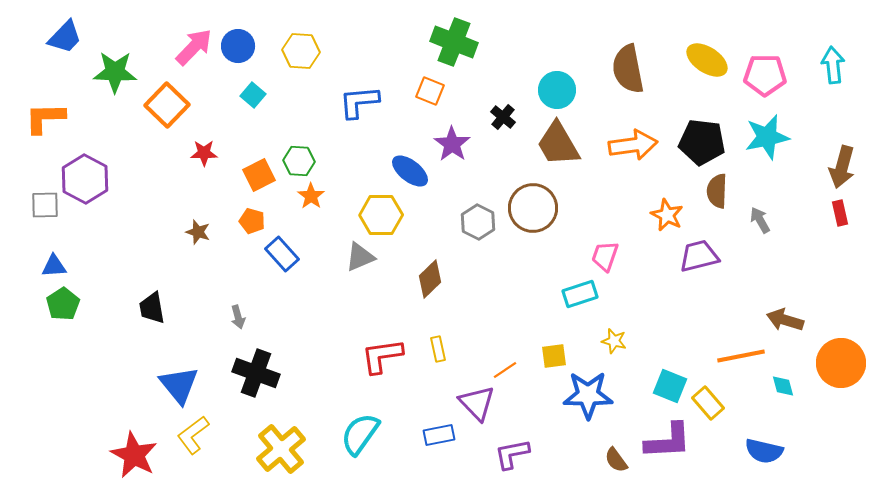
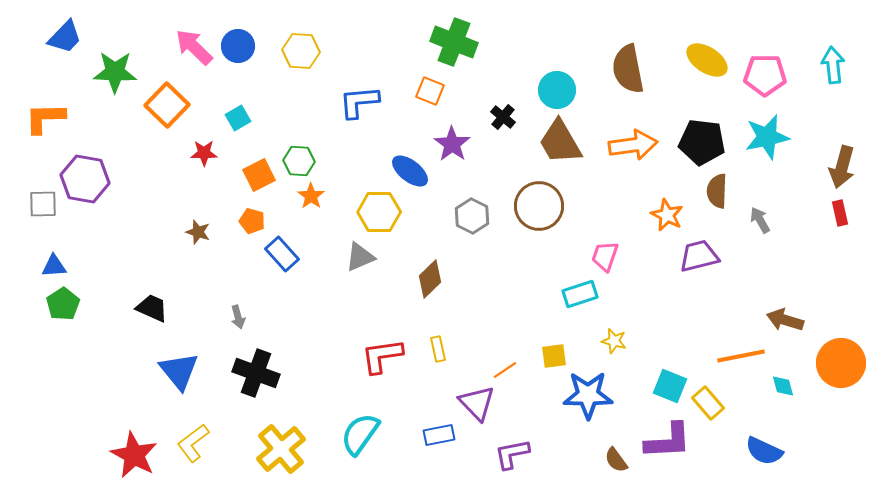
pink arrow at (194, 47): rotated 90 degrees counterclockwise
cyan square at (253, 95): moved 15 px left, 23 px down; rotated 20 degrees clockwise
brown trapezoid at (558, 144): moved 2 px right, 2 px up
purple hexagon at (85, 179): rotated 18 degrees counterclockwise
gray square at (45, 205): moved 2 px left, 1 px up
brown circle at (533, 208): moved 6 px right, 2 px up
yellow hexagon at (381, 215): moved 2 px left, 3 px up
gray hexagon at (478, 222): moved 6 px left, 6 px up
black trapezoid at (152, 308): rotated 124 degrees clockwise
blue triangle at (179, 385): moved 14 px up
yellow L-shape at (193, 435): moved 8 px down
blue semicircle at (764, 451): rotated 12 degrees clockwise
